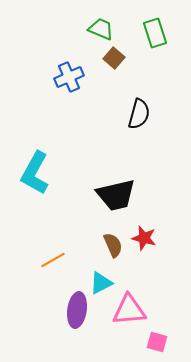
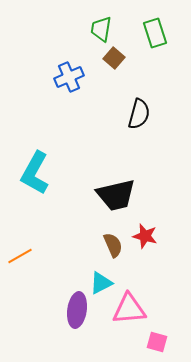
green trapezoid: rotated 104 degrees counterclockwise
red star: moved 1 px right, 2 px up
orange line: moved 33 px left, 4 px up
pink triangle: moved 1 px up
